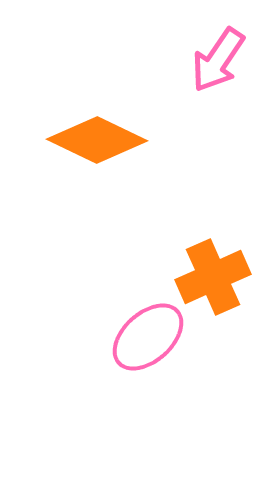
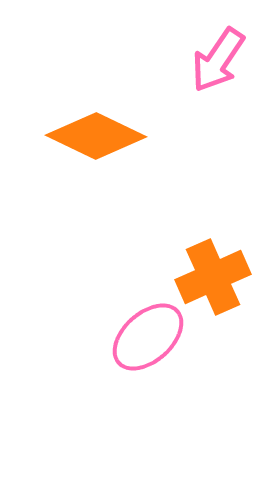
orange diamond: moved 1 px left, 4 px up
